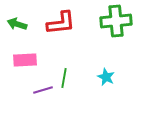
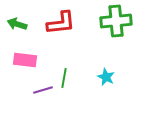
pink rectangle: rotated 10 degrees clockwise
